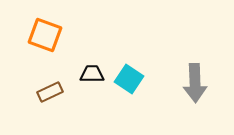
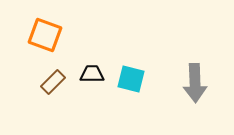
cyan square: moved 2 px right; rotated 20 degrees counterclockwise
brown rectangle: moved 3 px right, 10 px up; rotated 20 degrees counterclockwise
